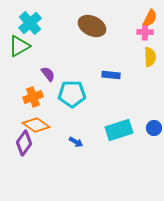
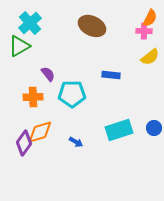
pink cross: moved 1 px left, 1 px up
yellow semicircle: rotated 54 degrees clockwise
orange cross: rotated 18 degrees clockwise
orange diamond: moved 4 px right, 7 px down; rotated 52 degrees counterclockwise
